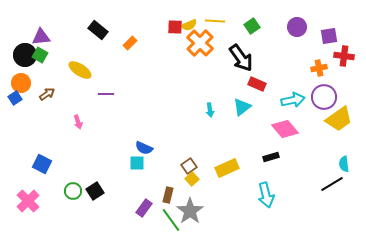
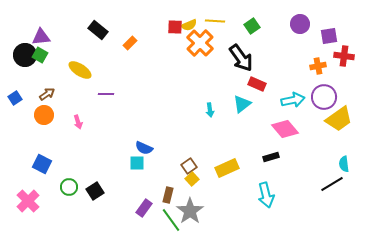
purple circle at (297, 27): moved 3 px right, 3 px up
orange cross at (319, 68): moved 1 px left, 2 px up
orange circle at (21, 83): moved 23 px right, 32 px down
cyan triangle at (242, 107): moved 3 px up
green circle at (73, 191): moved 4 px left, 4 px up
